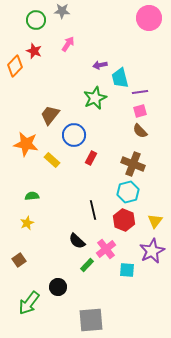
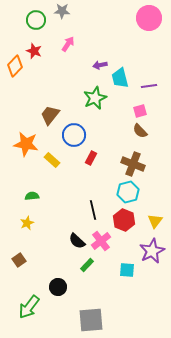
purple line: moved 9 px right, 6 px up
pink cross: moved 5 px left, 8 px up
green arrow: moved 4 px down
